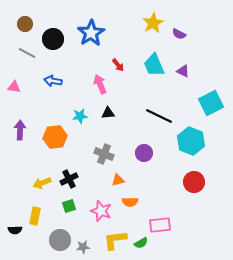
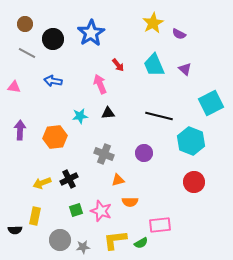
purple triangle: moved 2 px right, 2 px up; rotated 16 degrees clockwise
black line: rotated 12 degrees counterclockwise
green square: moved 7 px right, 4 px down
